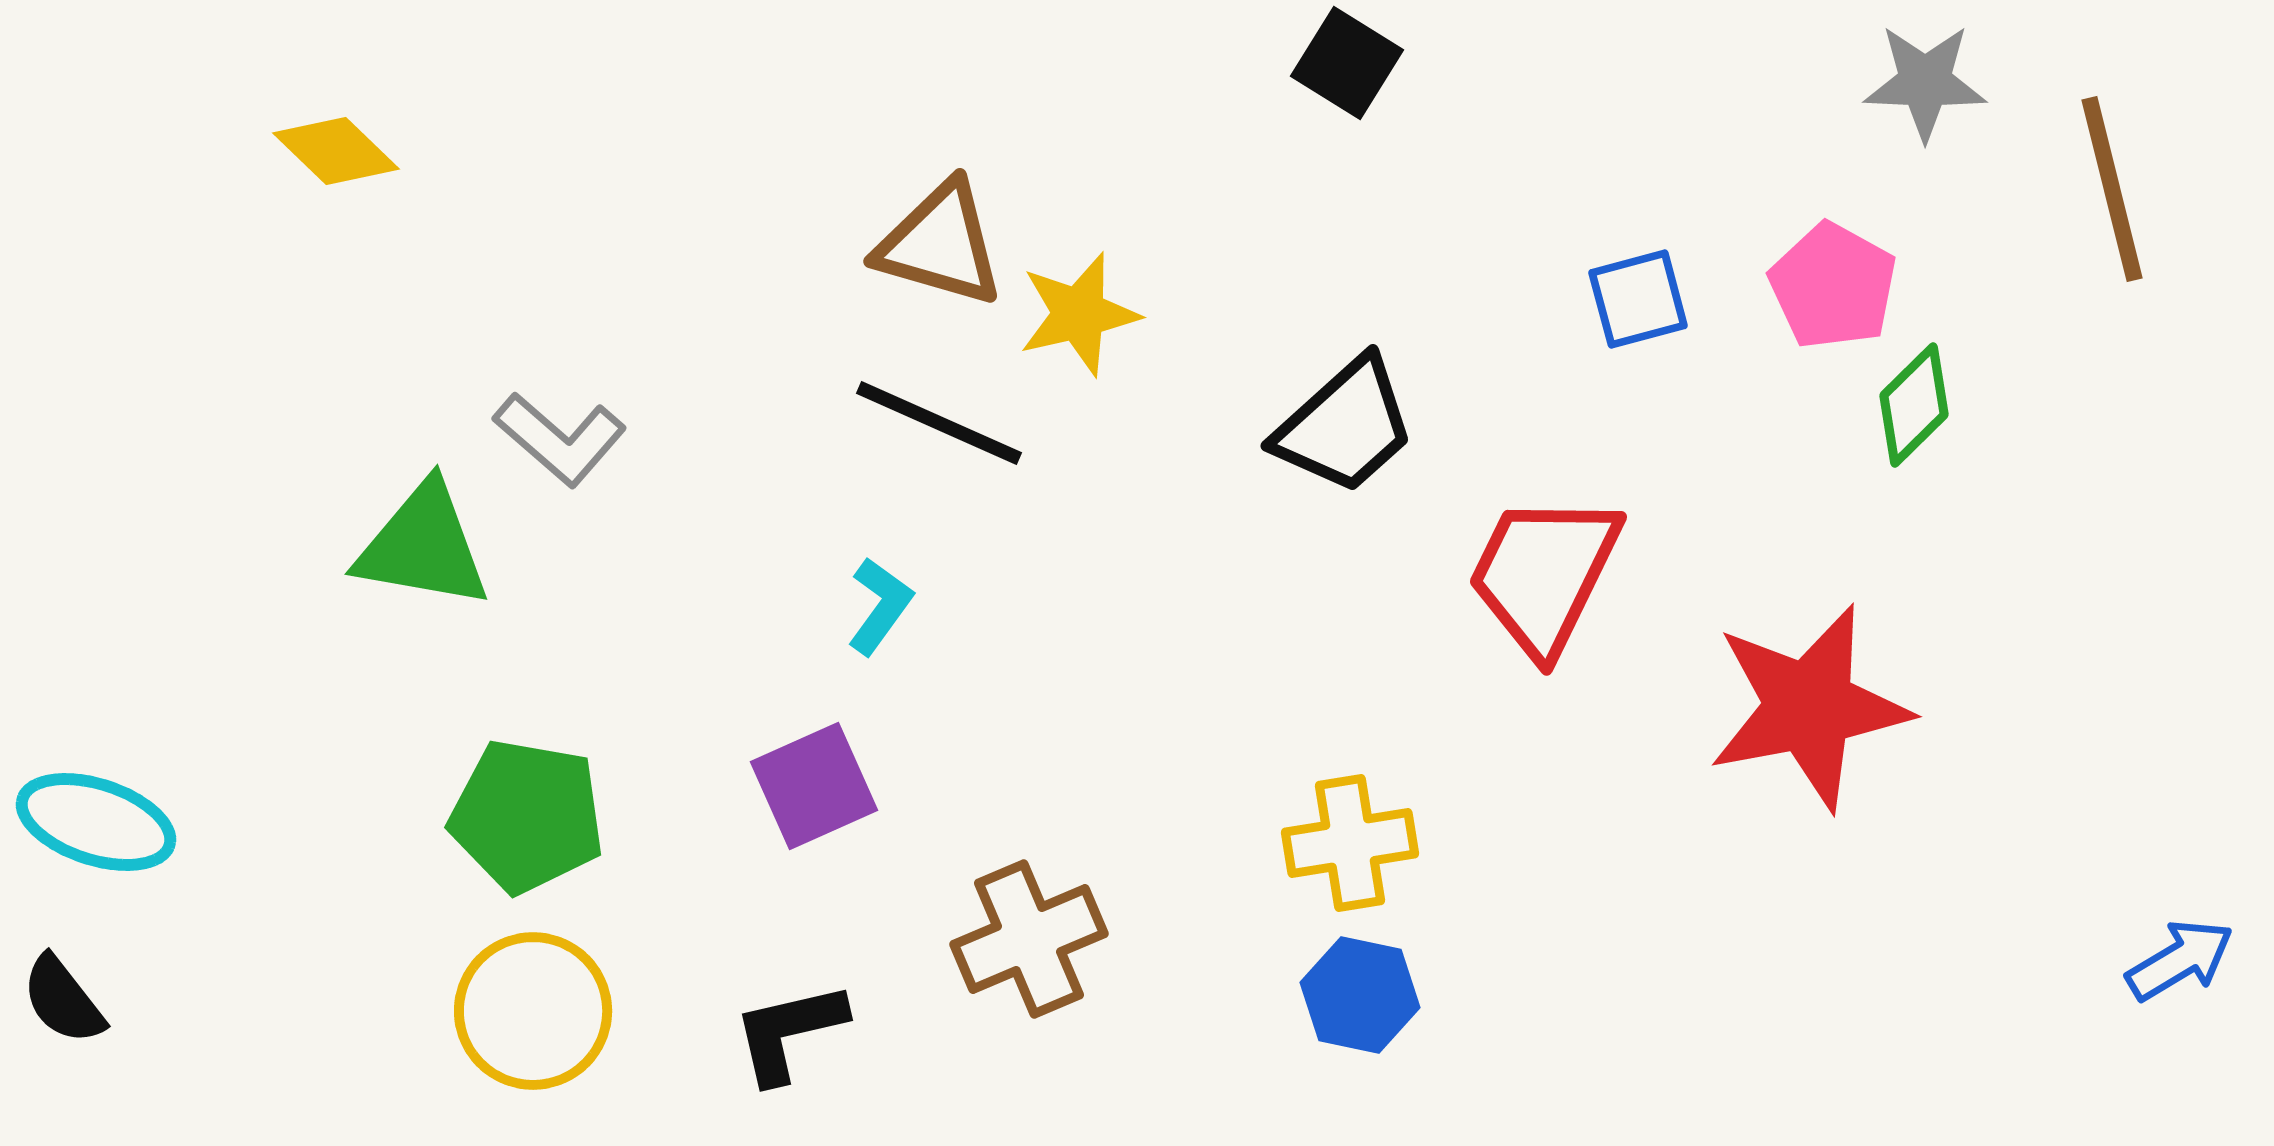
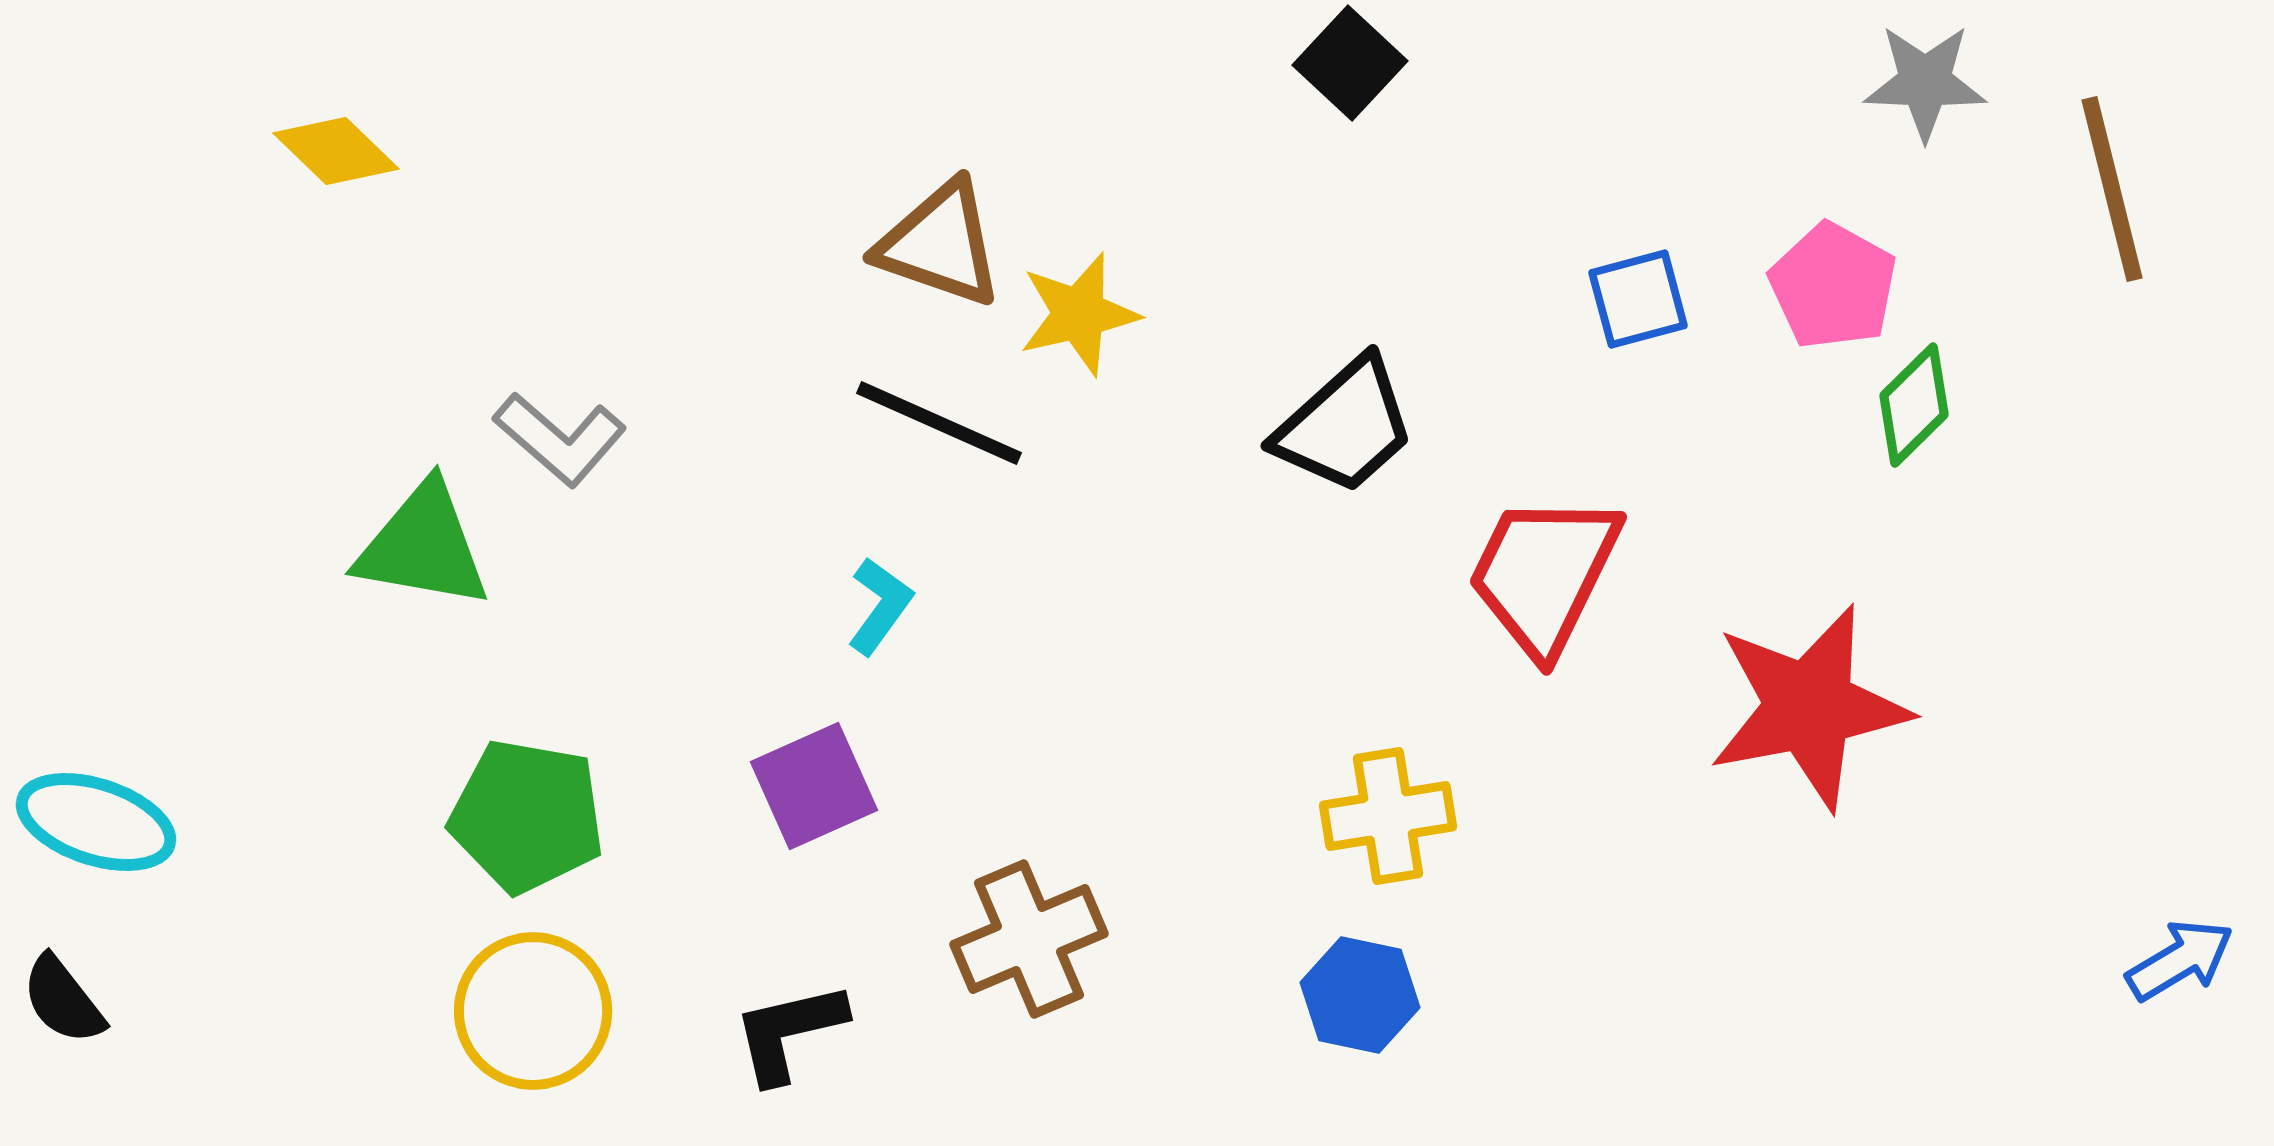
black square: moved 3 px right; rotated 11 degrees clockwise
brown triangle: rotated 3 degrees clockwise
yellow cross: moved 38 px right, 27 px up
